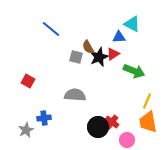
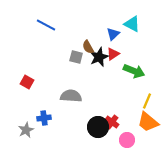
blue line: moved 5 px left, 4 px up; rotated 12 degrees counterclockwise
blue triangle: moved 6 px left, 3 px up; rotated 40 degrees counterclockwise
red square: moved 1 px left, 1 px down
gray semicircle: moved 4 px left, 1 px down
orange trapezoid: rotated 40 degrees counterclockwise
